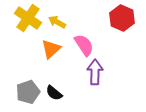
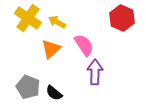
gray pentagon: moved 5 px up; rotated 30 degrees counterclockwise
